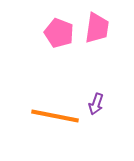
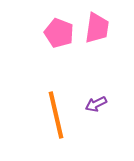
purple arrow: rotated 45 degrees clockwise
orange line: moved 1 px right, 1 px up; rotated 66 degrees clockwise
